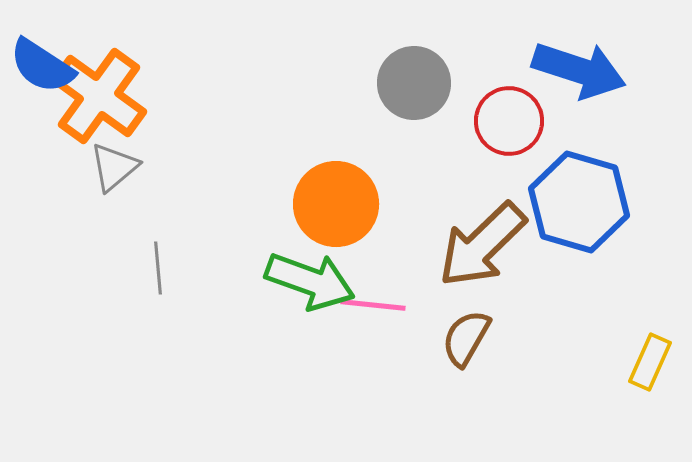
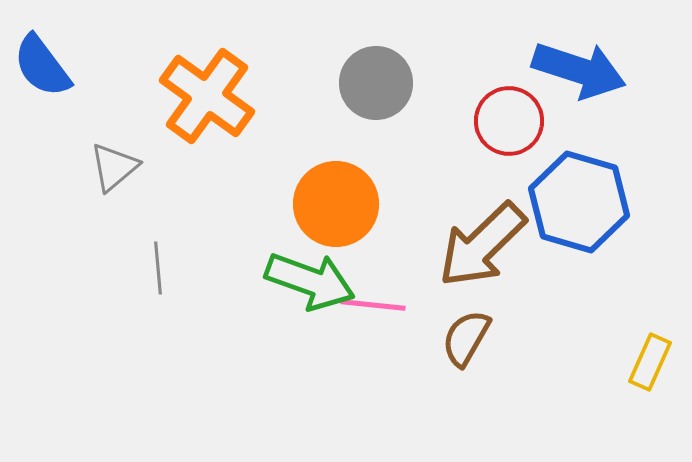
blue semicircle: rotated 20 degrees clockwise
gray circle: moved 38 px left
orange cross: moved 108 px right
